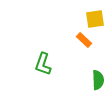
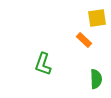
yellow square: moved 2 px right, 1 px up
green semicircle: moved 2 px left, 1 px up
